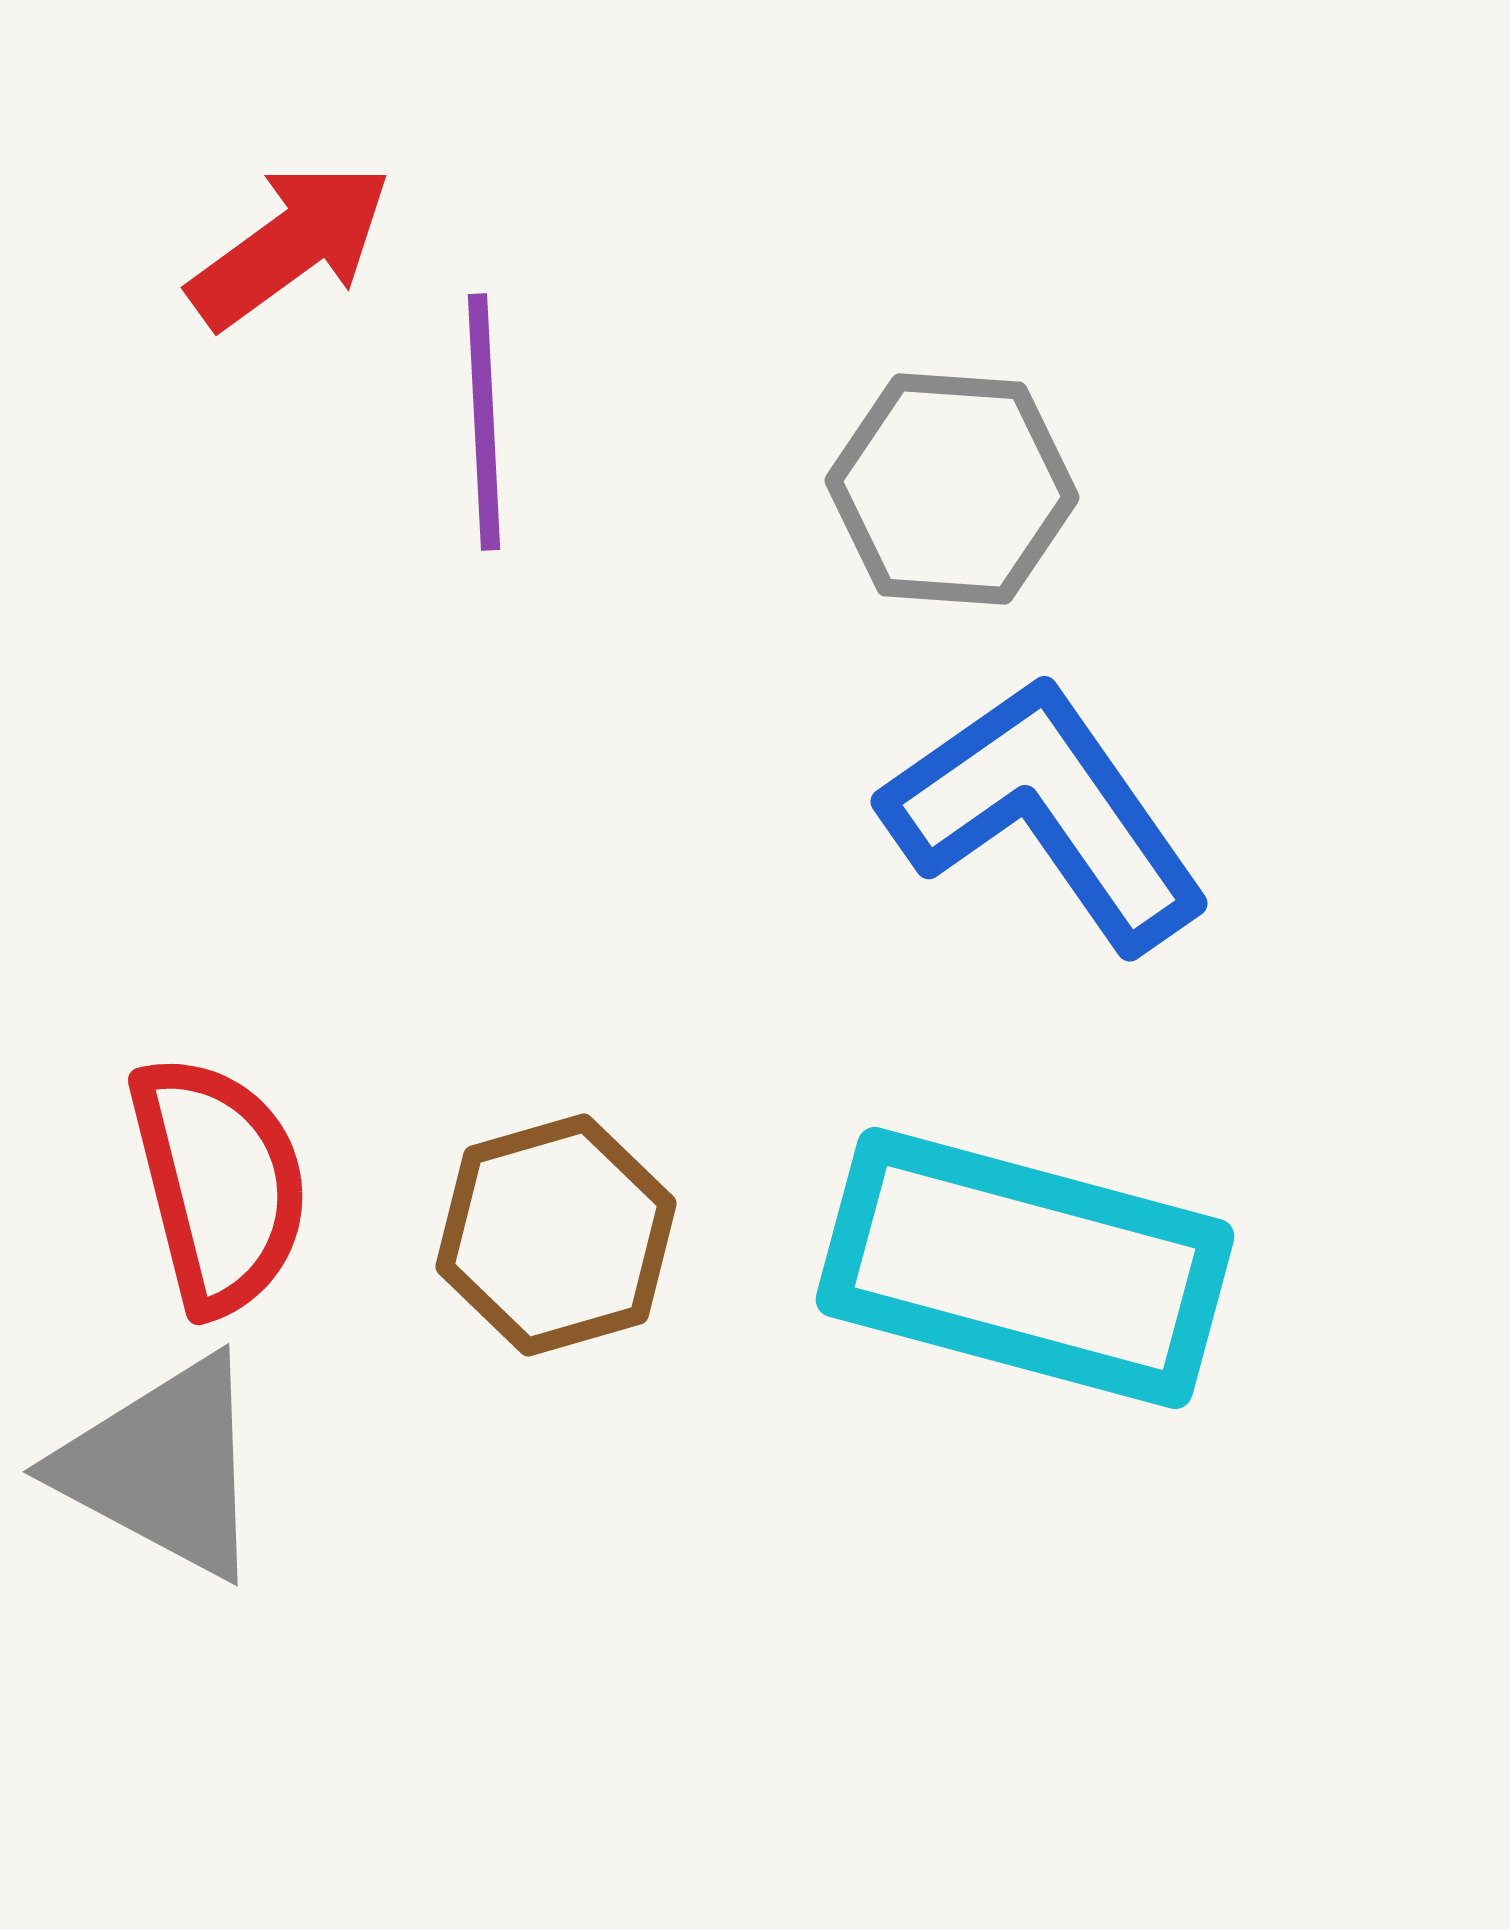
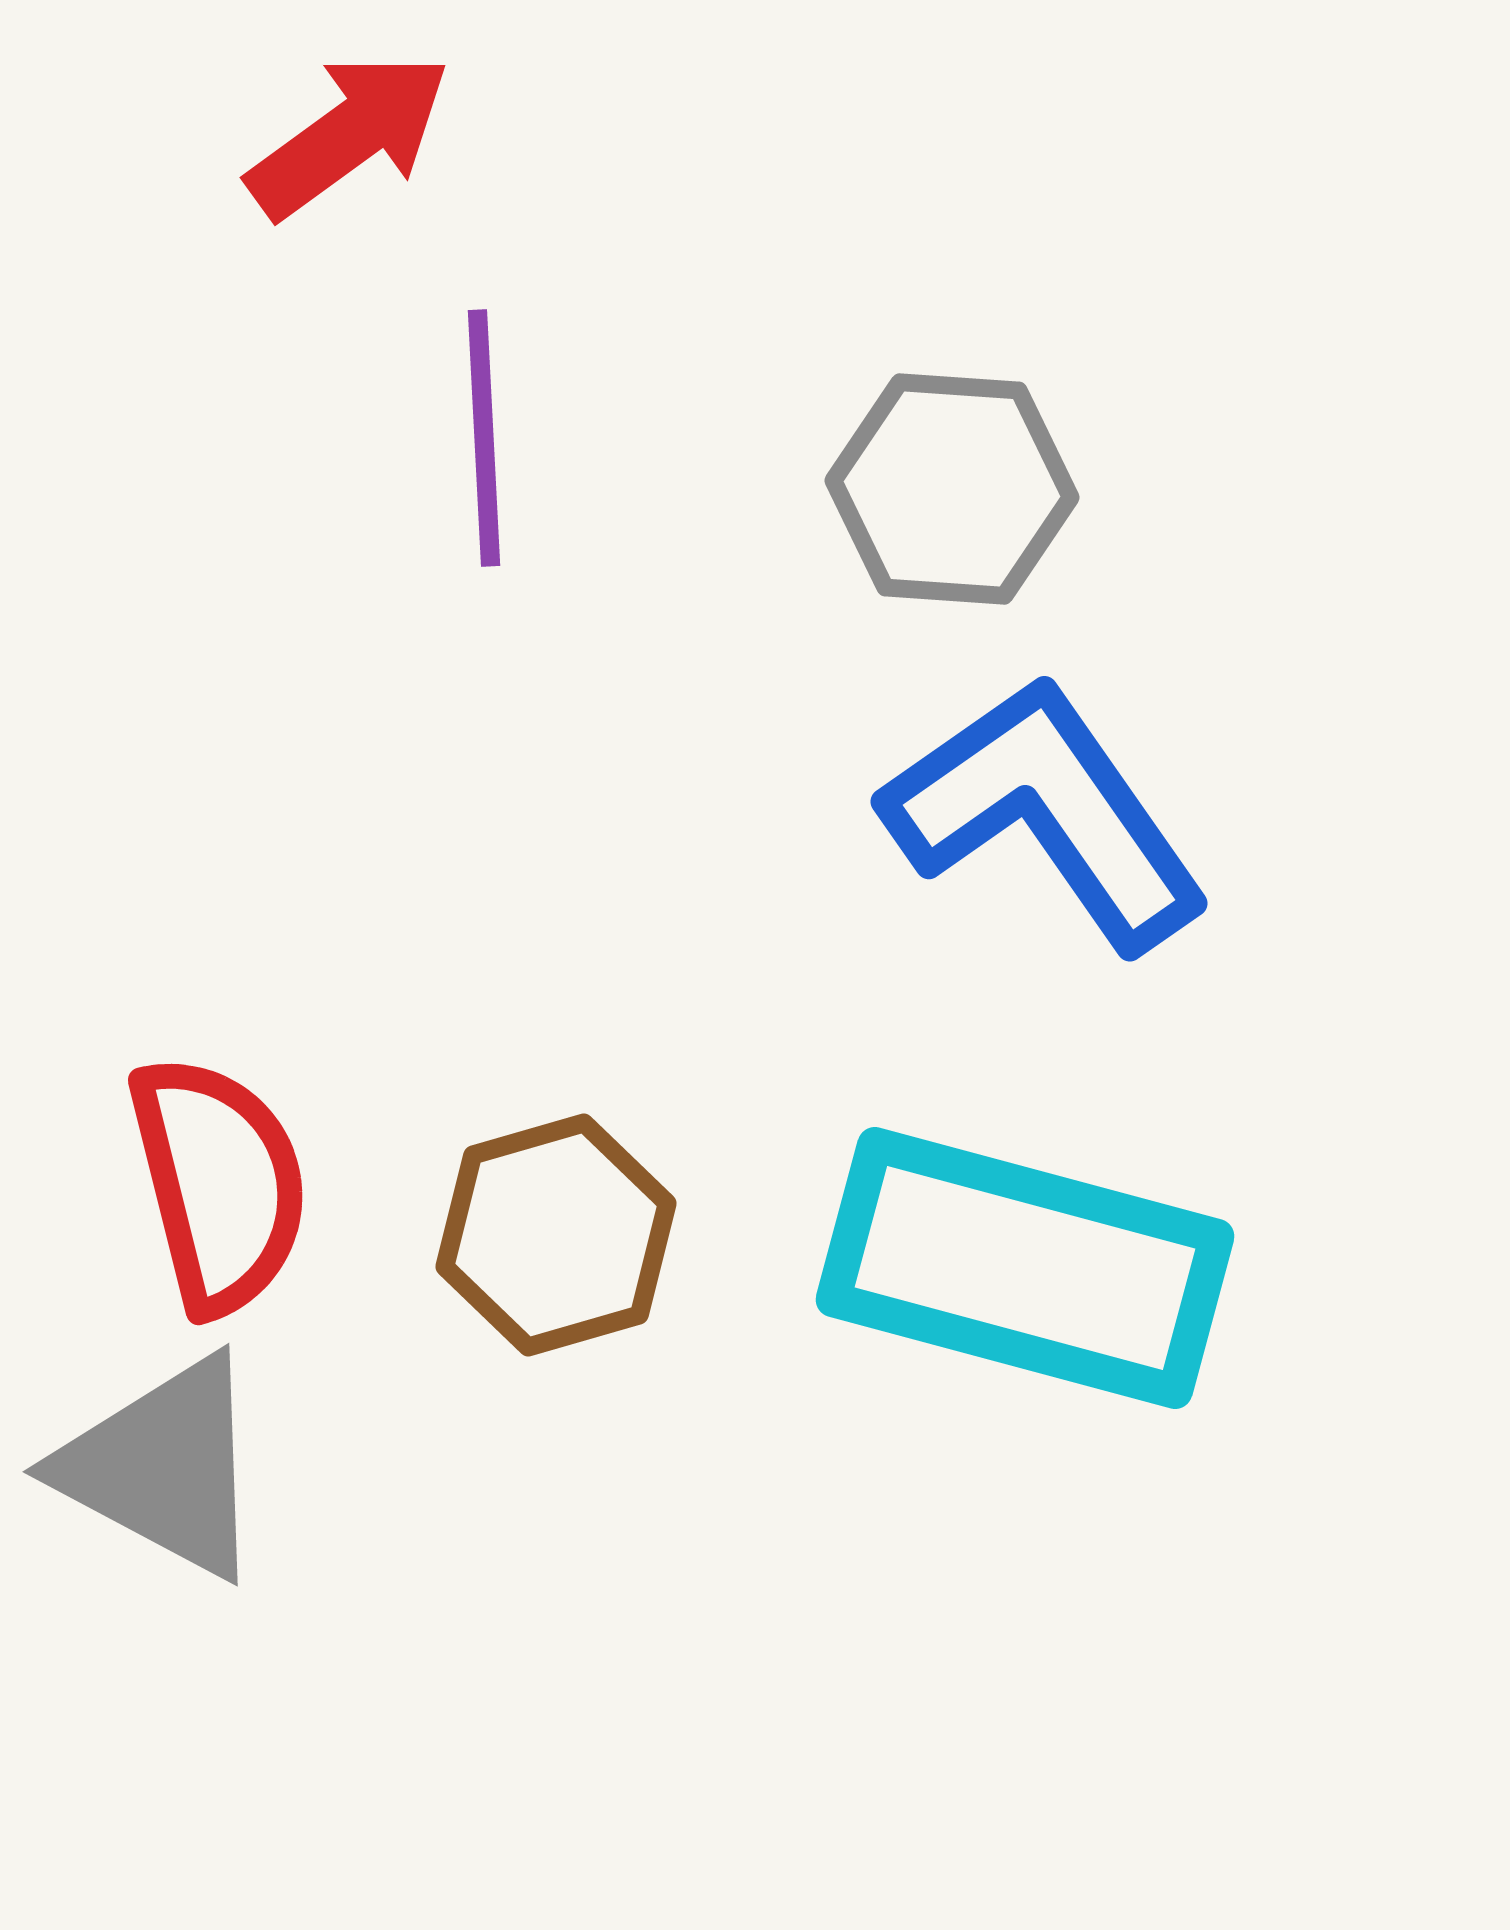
red arrow: moved 59 px right, 110 px up
purple line: moved 16 px down
